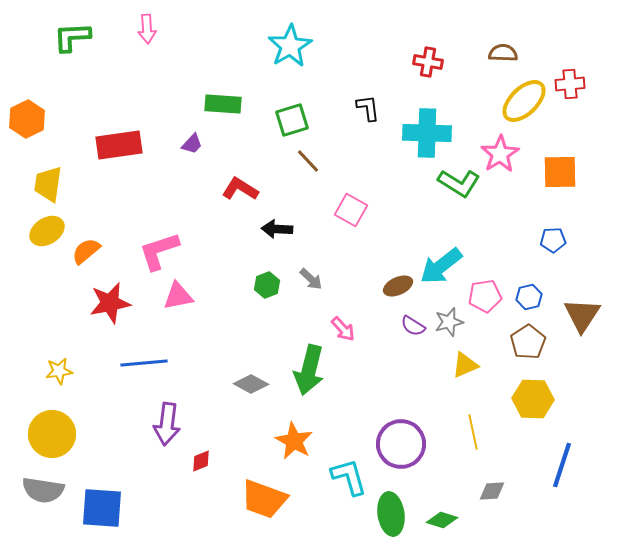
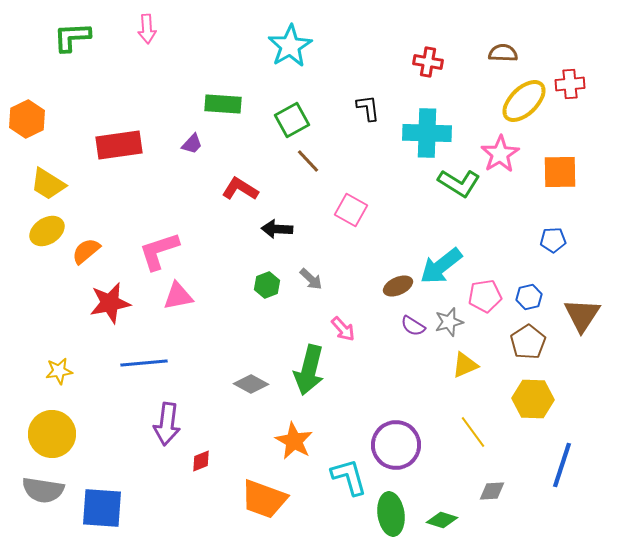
green square at (292, 120): rotated 12 degrees counterclockwise
yellow trapezoid at (48, 184): rotated 66 degrees counterclockwise
yellow line at (473, 432): rotated 24 degrees counterclockwise
purple circle at (401, 444): moved 5 px left, 1 px down
